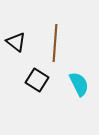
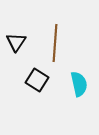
black triangle: rotated 25 degrees clockwise
cyan semicircle: rotated 15 degrees clockwise
